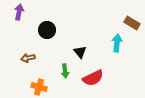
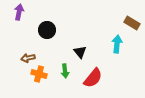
cyan arrow: moved 1 px down
red semicircle: rotated 25 degrees counterclockwise
orange cross: moved 13 px up
